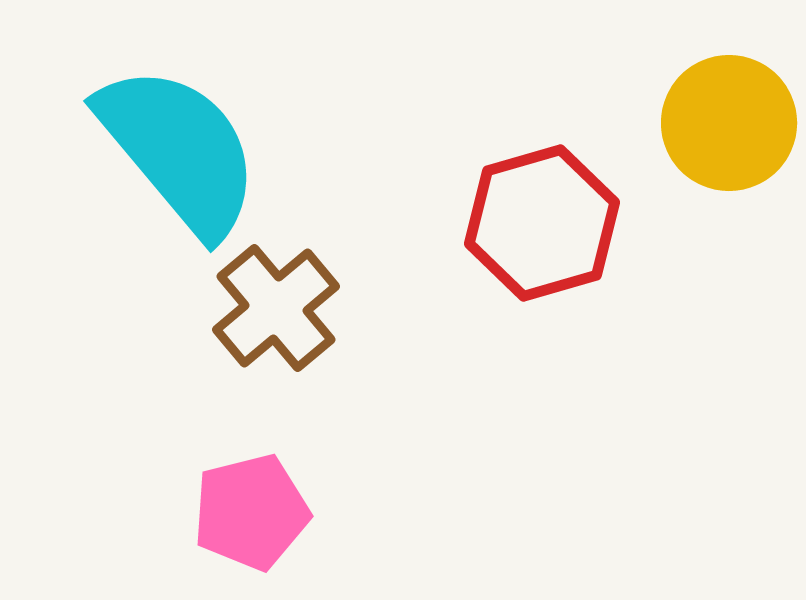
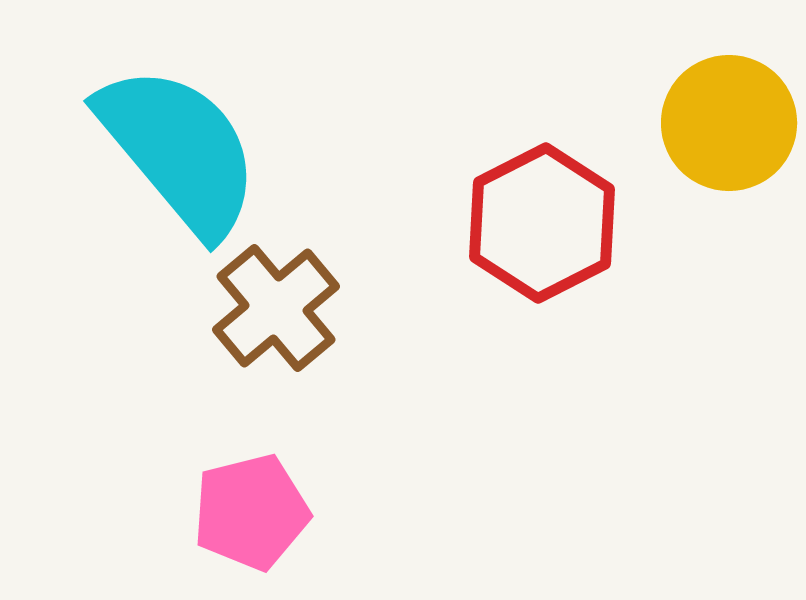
red hexagon: rotated 11 degrees counterclockwise
